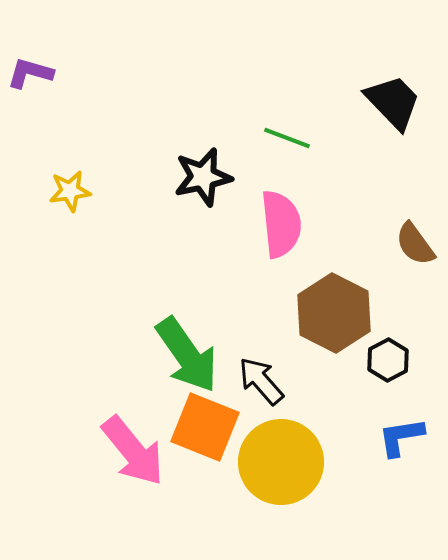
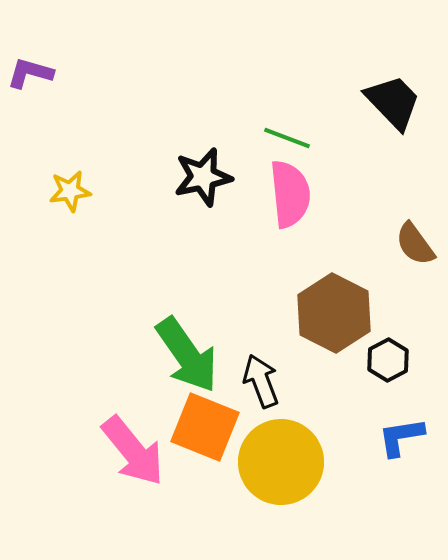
pink semicircle: moved 9 px right, 30 px up
black arrow: rotated 20 degrees clockwise
